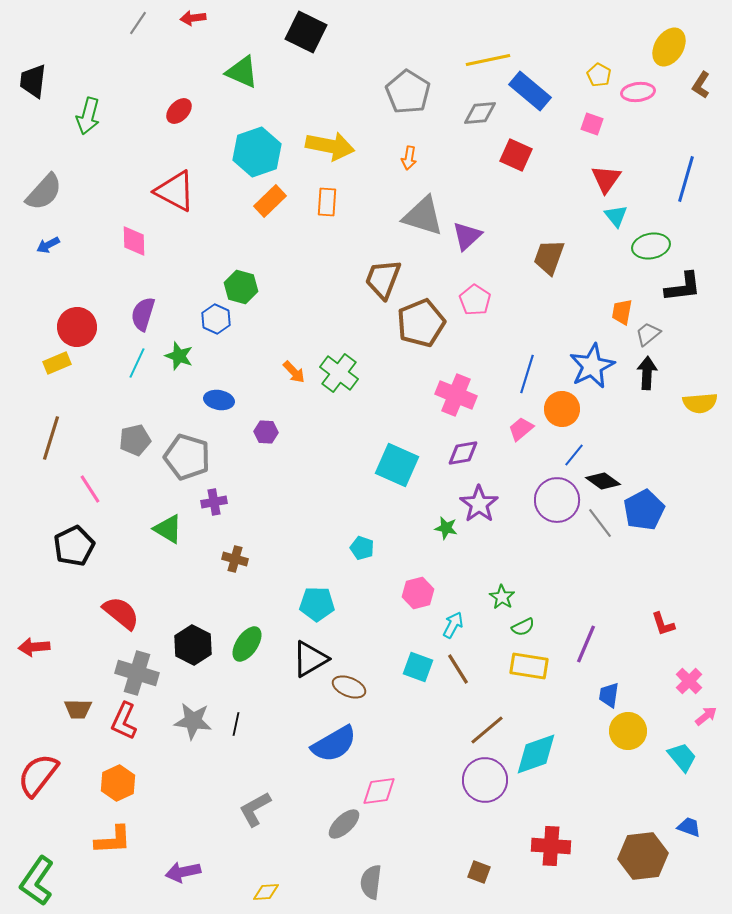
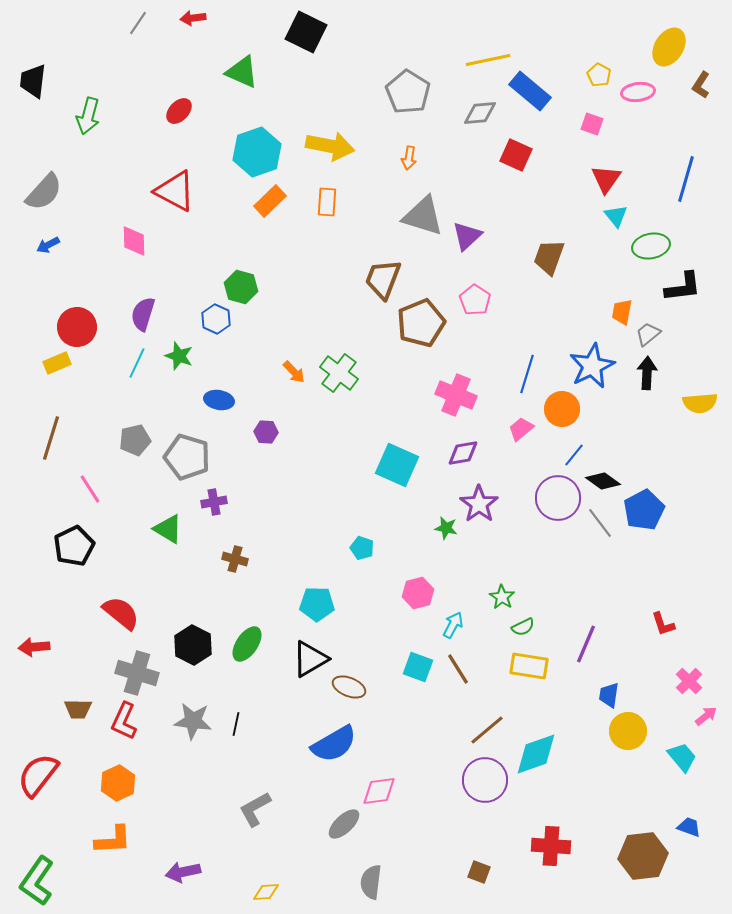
purple circle at (557, 500): moved 1 px right, 2 px up
